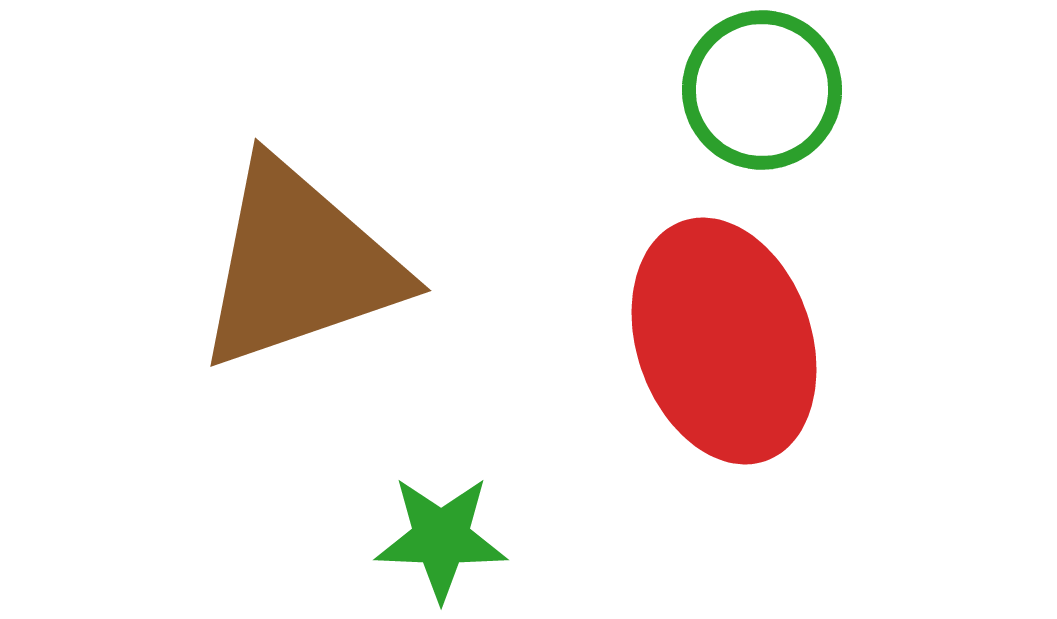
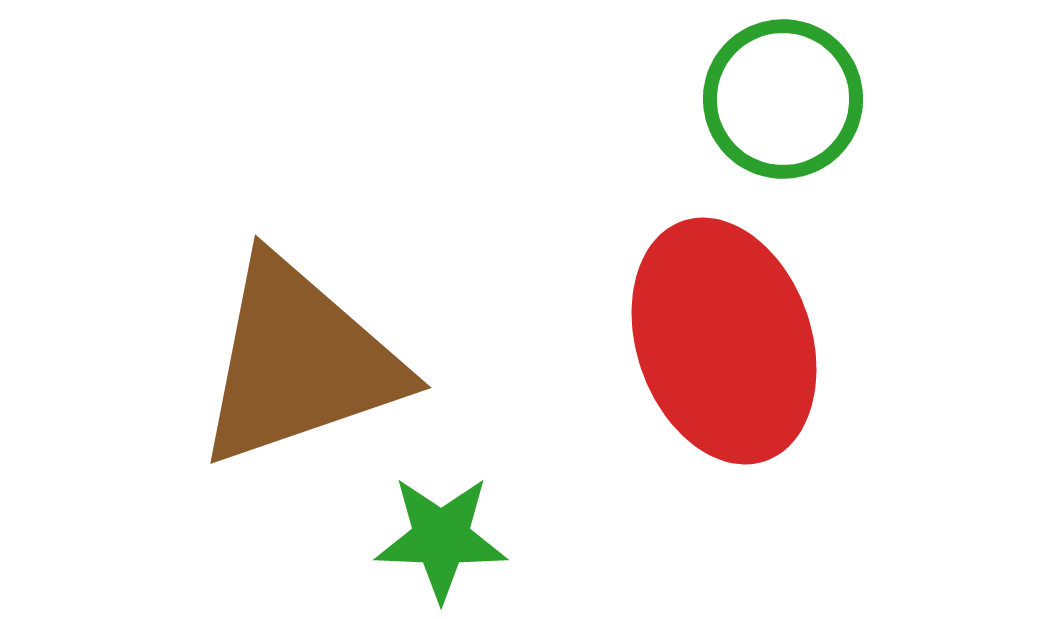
green circle: moved 21 px right, 9 px down
brown triangle: moved 97 px down
